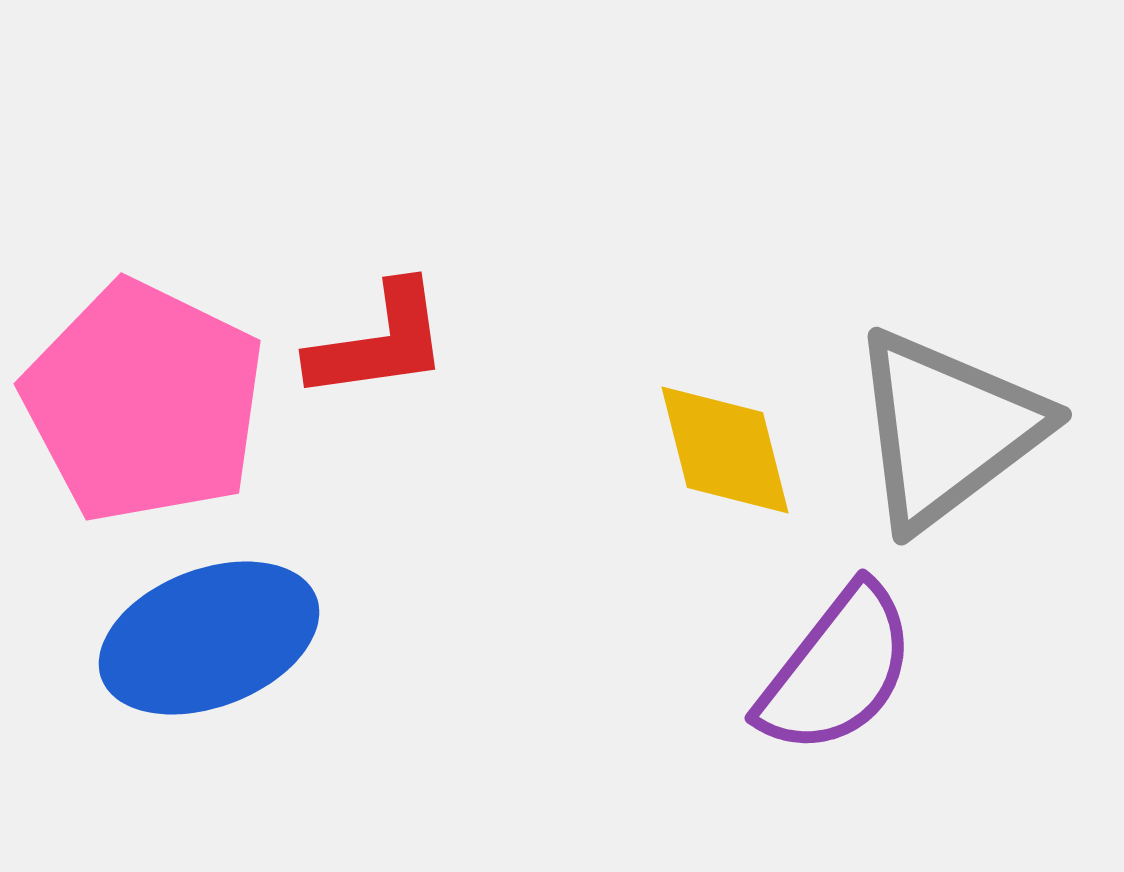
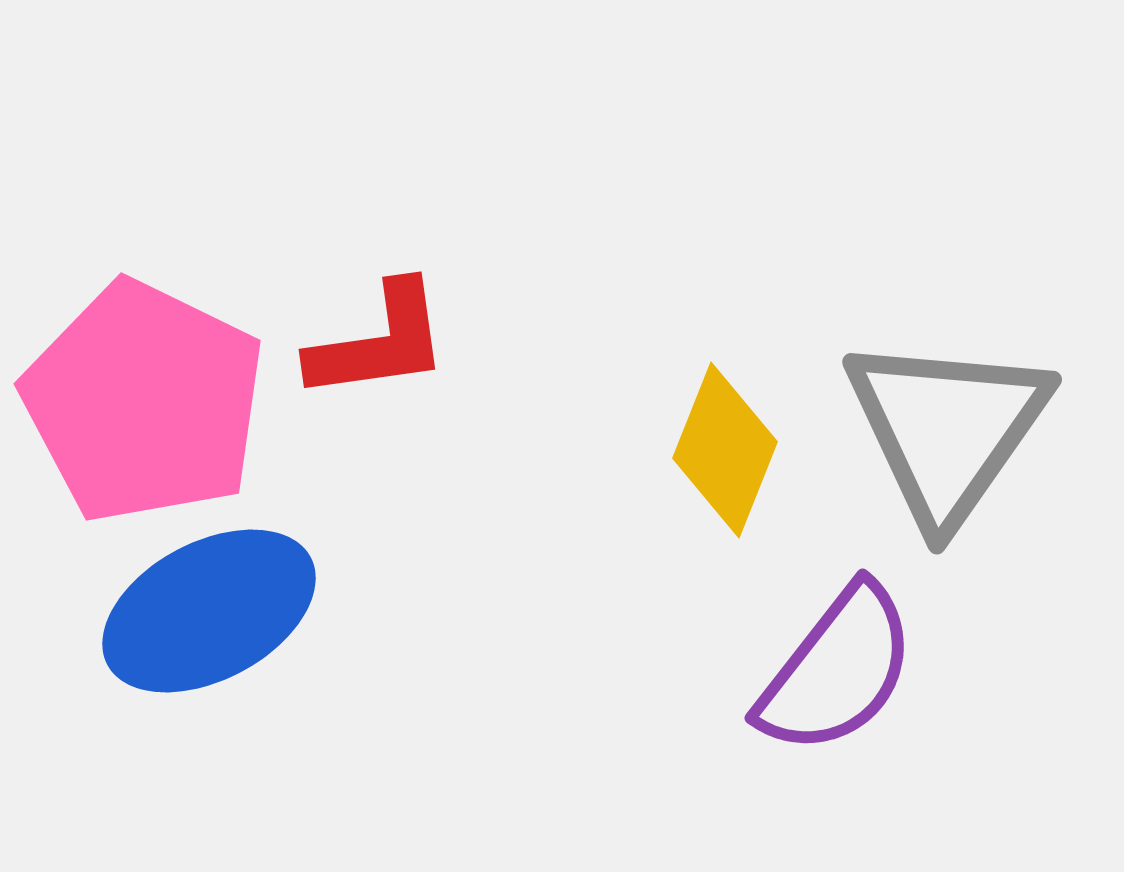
gray triangle: rotated 18 degrees counterclockwise
yellow diamond: rotated 36 degrees clockwise
blue ellipse: moved 27 px up; rotated 7 degrees counterclockwise
